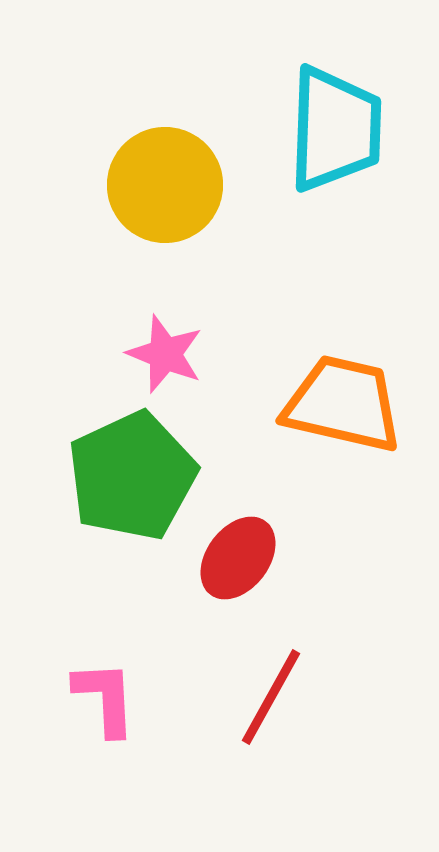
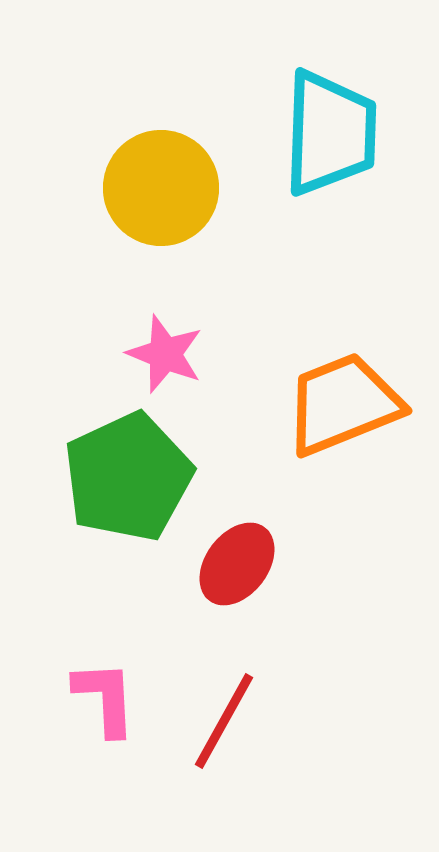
cyan trapezoid: moved 5 px left, 4 px down
yellow circle: moved 4 px left, 3 px down
orange trapezoid: rotated 35 degrees counterclockwise
green pentagon: moved 4 px left, 1 px down
red ellipse: moved 1 px left, 6 px down
red line: moved 47 px left, 24 px down
